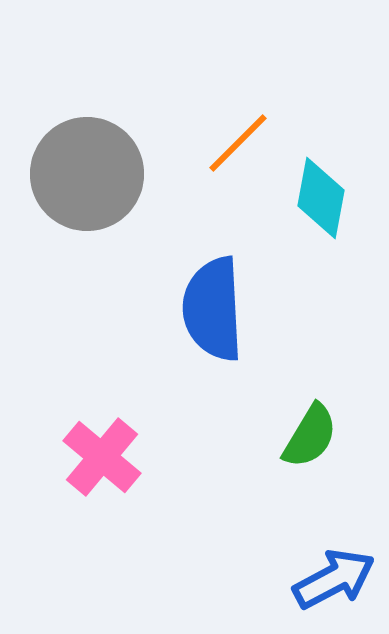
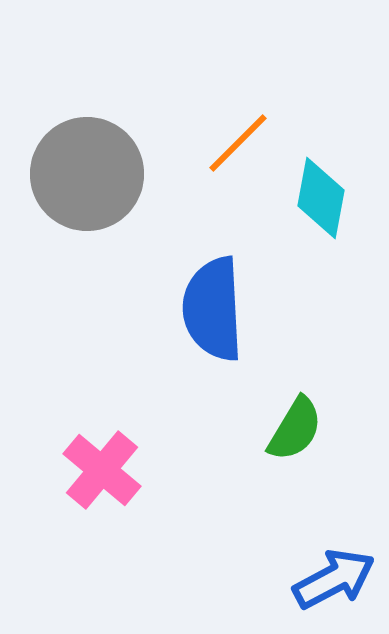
green semicircle: moved 15 px left, 7 px up
pink cross: moved 13 px down
